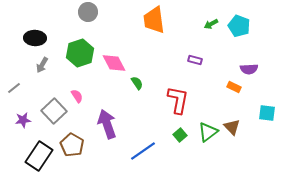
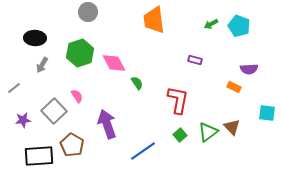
black rectangle: rotated 52 degrees clockwise
